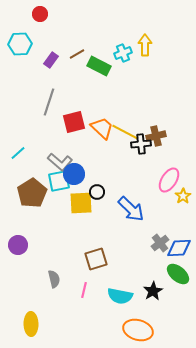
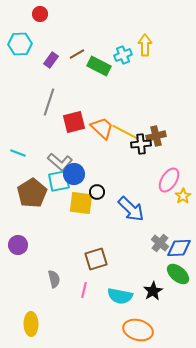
cyan cross: moved 2 px down
cyan line: rotated 63 degrees clockwise
yellow square: rotated 10 degrees clockwise
gray cross: rotated 12 degrees counterclockwise
